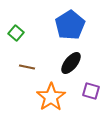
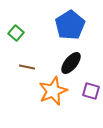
orange star: moved 2 px right, 6 px up; rotated 12 degrees clockwise
